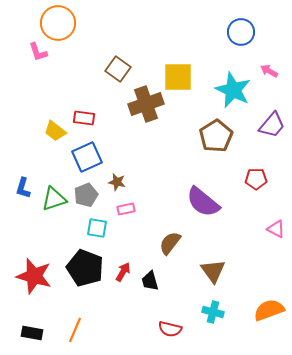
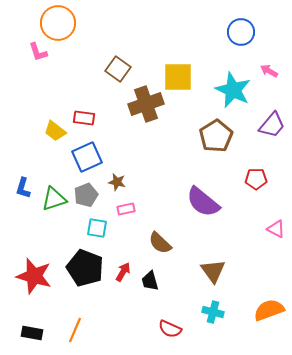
brown semicircle: moved 10 px left; rotated 85 degrees counterclockwise
red semicircle: rotated 10 degrees clockwise
